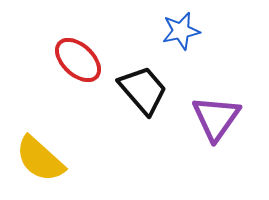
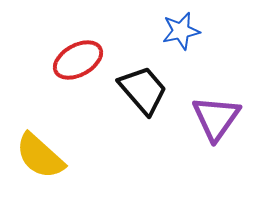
red ellipse: rotated 72 degrees counterclockwise
yellow semicircle: moved 3 px up
